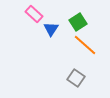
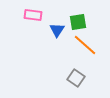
pink rectangle: moved 1 px left, 1 px down; rotated 36 degrees counterclockwise
green square: rotated 24 degrees clockwise
blue triangle: moved 6 px right, 1 px down
